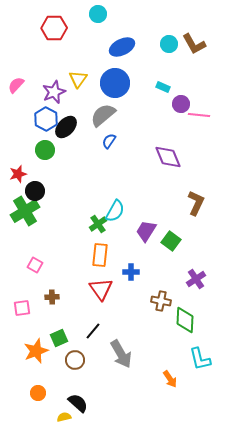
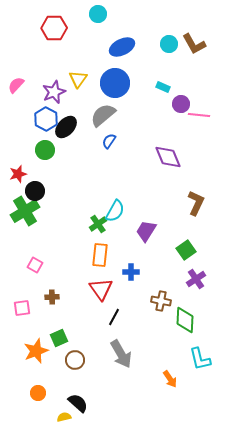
green square at (171, 241): moved 15 px right, 9 px down; rotated 18 degrees clockwise
black line at (93, 331): moved 21 px right, 14 px up; rotated 12 degrees counterclockwise
